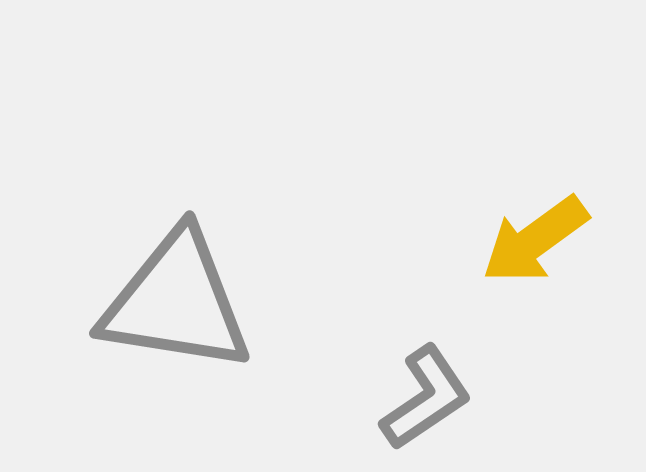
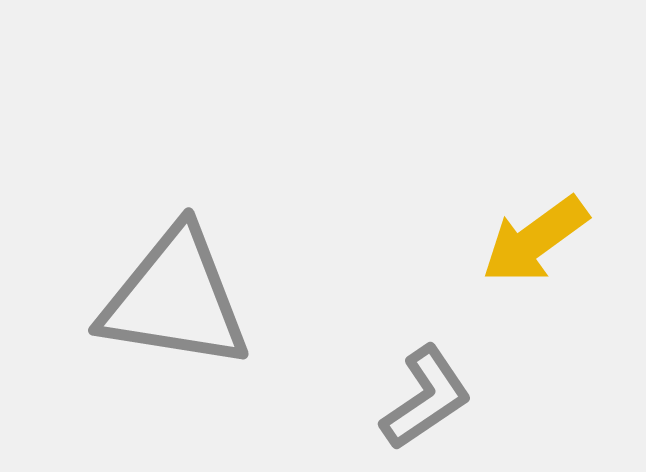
gray triangle: moved 1 px left, 3 px up
